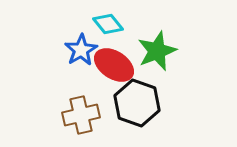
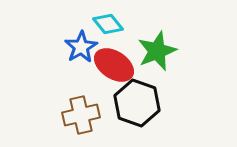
blue star: moved 3 px up
